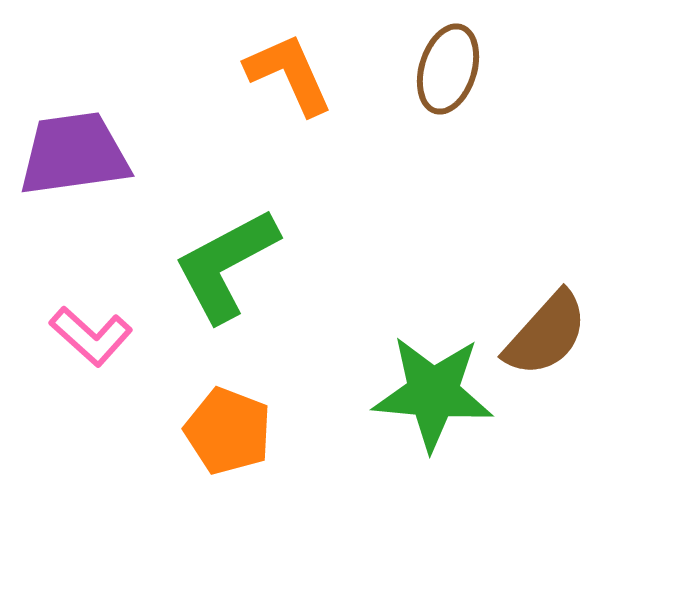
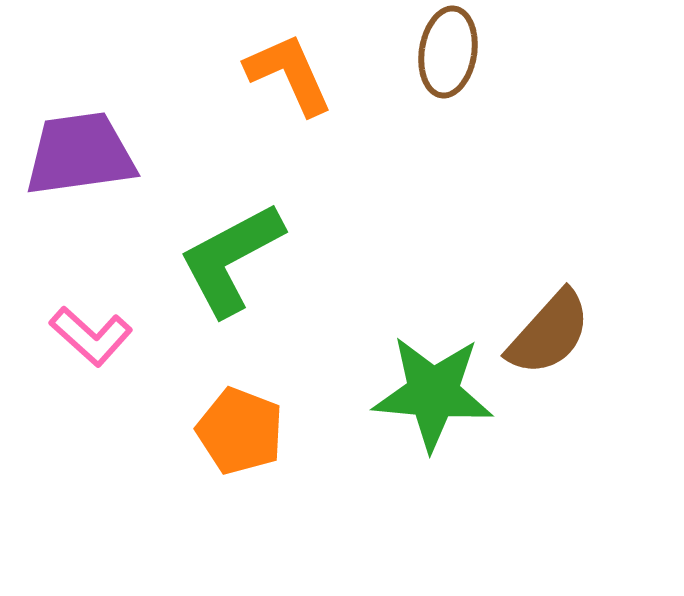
brown ellipse: moved 17 px up; rotated 8 degrees counterclockwise
purple trapezoid: moved 6 px right
green L-shape: moved 5 px right, 6 px up
brown semicircle: moved 3 px right, 1 px up
orange pentagon: moved 12 px right
